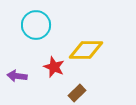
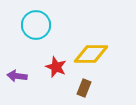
yellow diamond: moved 5 px right, 4 px down
red star: moved 2 px right
brown rectangle: moved 7 px right, 5 px up; rotated 24 degrees counterclockwise
